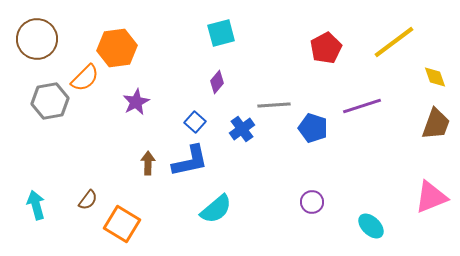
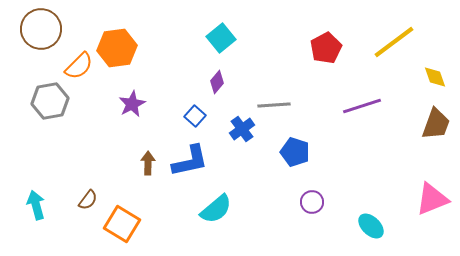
cyan square: moved 5 px down; rotated 24 degrees counterclockwise
brown circle: moved 4 px right, 10 px up
orange semicircle: moved 6 px left, 12 px up
purple star: moved 4 px left, 2 px down
blue square: moved 6 px up
blue pentagon: moved 18 px left, 24 px down
pink triangle: moved 1 px right, 2 px down
